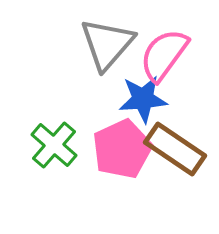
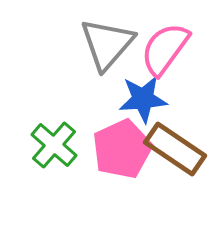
pink semicircle: moved 1 px right, 6 px up
